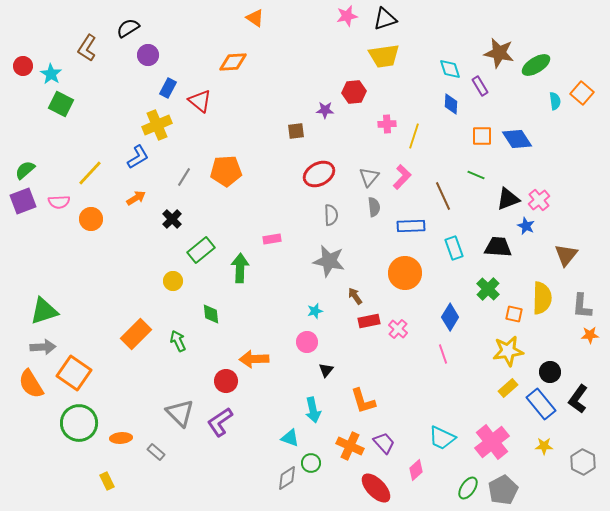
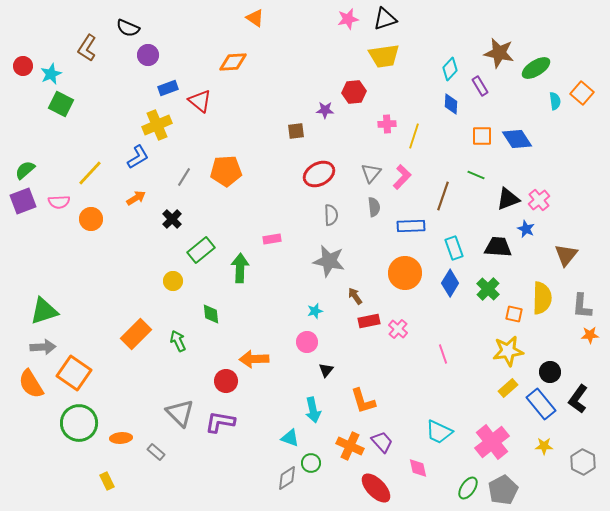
pink star at (347, 16): moved 1 px right, 3 px down
black semicircle at (128, 28): rotated 125 degrees counterclockwise
green ellipse at (536, 65): moved 3 px down
cyan diamond at (450, 69): rotated 60 degrees clockwise
cyan star at (51, 74): rotated 15 degrees clockwise
blue rectangle at (168, 88): rotated 42 degrees clockwise
gray triangle at (369, 177): moved 2 px right, 4 px up
brown line at (443, 196): rotated 44 degrees clockwise
blue star at (526, 226): moved 3 px down
blue diamond at (450, 317): moved 34 px up
purple L-shape at (220, 422): rotated 44 degrees clockwise
cyan trapezoid at (442, 438): moved 3 px left, 6 px up
purple trapezoid at (384, 443): moved 2 px left, 1 px up
pink diamond at (416, 470): moved 2 px right, 2 px up; rotated 60 degrees counterclockwise
